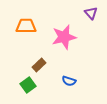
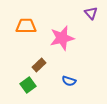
pink star: moved 2 px left, 1 px down
